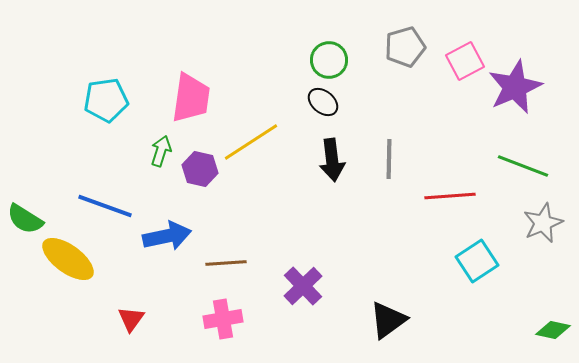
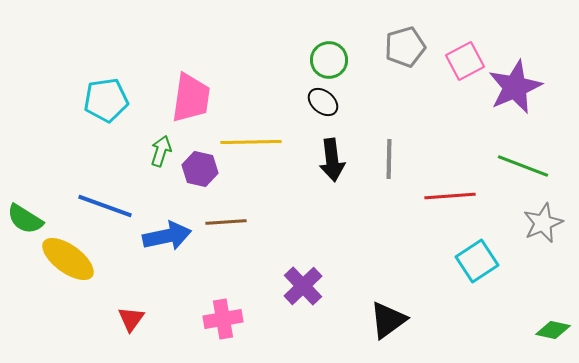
yellow line: rotated 32 degrees clockwise
brown line: moved 41 px up
